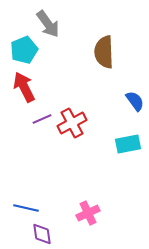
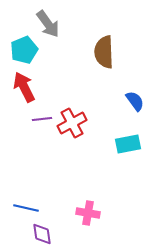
purple line: rotated 18 degrees clockwise
pink cross: rotated 35 degrees clockwise
